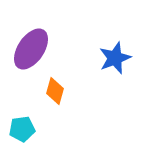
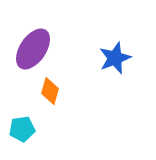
purple ellipse: moved 2 px right
orange diamond: moved 5 px left
